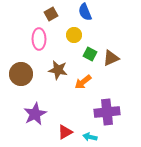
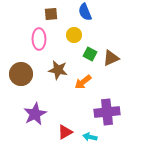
brown square: rotated 24 degrees clockwise
